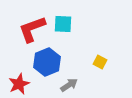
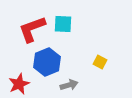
gray arrow: rotated 18 degrees clockwise
